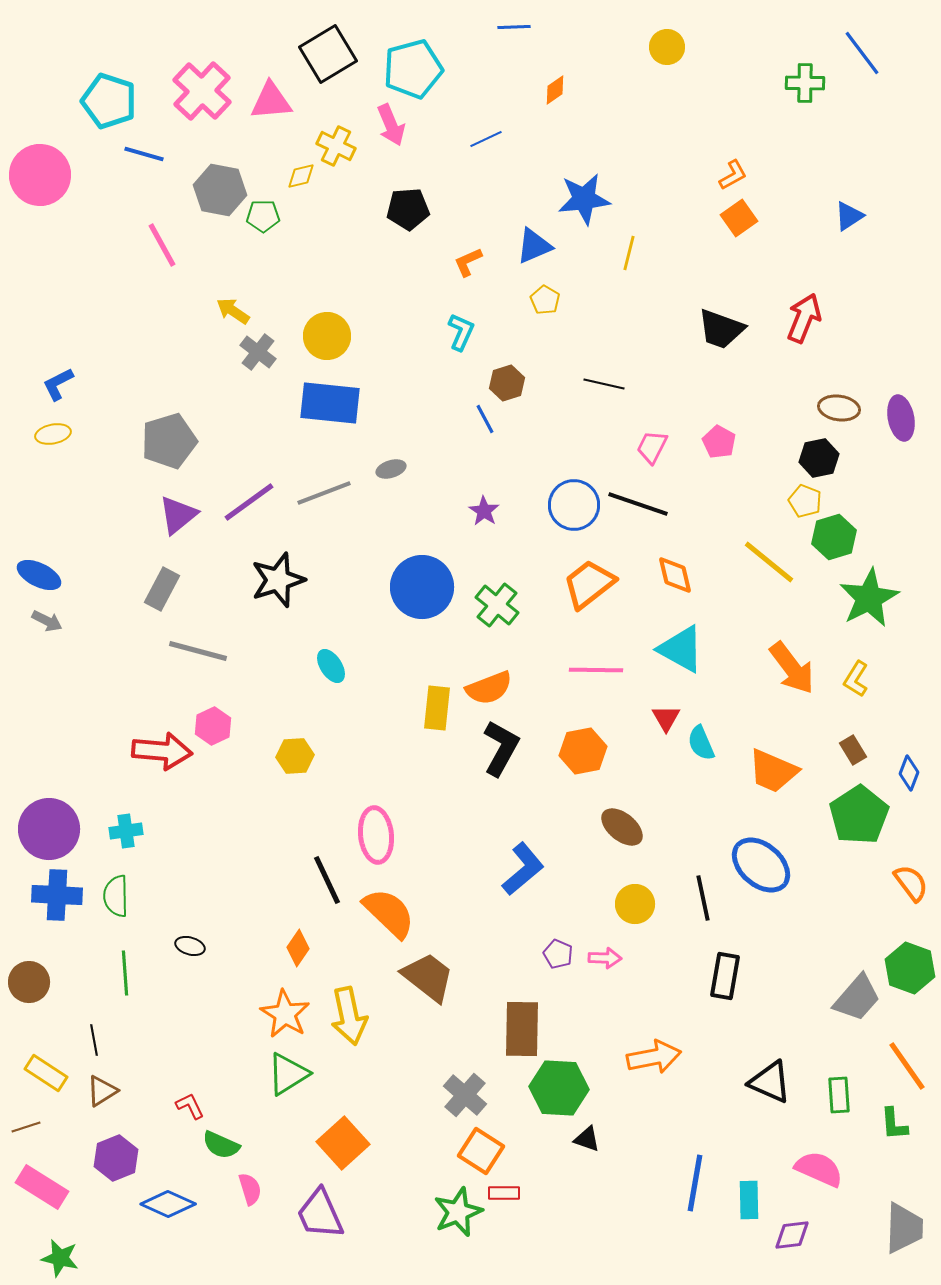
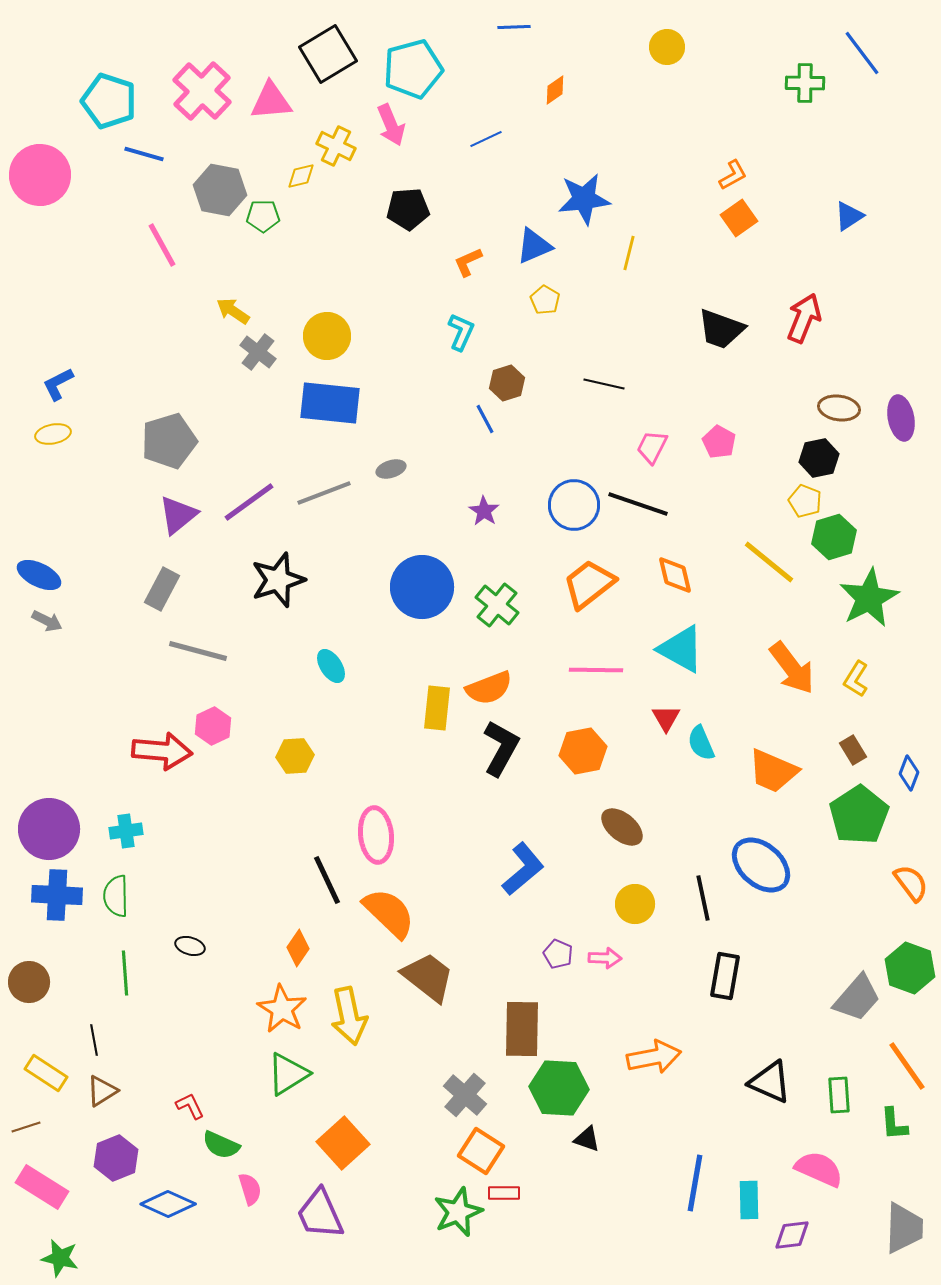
orange star at (285, 1014): moved 3 px left, 5 px up
